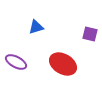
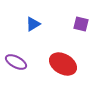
blue triangle: moved 3 px left, 3 px up; rotated 14 degrees counterclockwise
purple square: moved 9 px left, 10 px up
